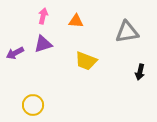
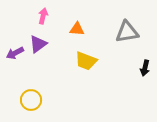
orange triangle: moved 1 px right, 8 px down
purple triangle: moved 5 px left; rotated 18 degrees counterclockwise
black arrow: moved 5 px right, 4 px up
yellow circle: moved 2 px left, 5 px up
